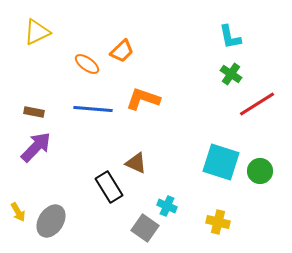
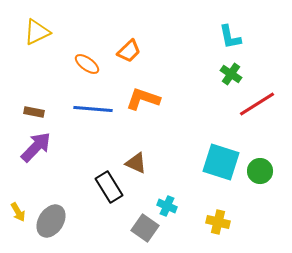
orange trapezoid: moved 7 px right
